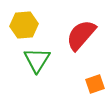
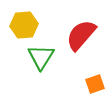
green triangle: moved 4 px right, 3 px up
